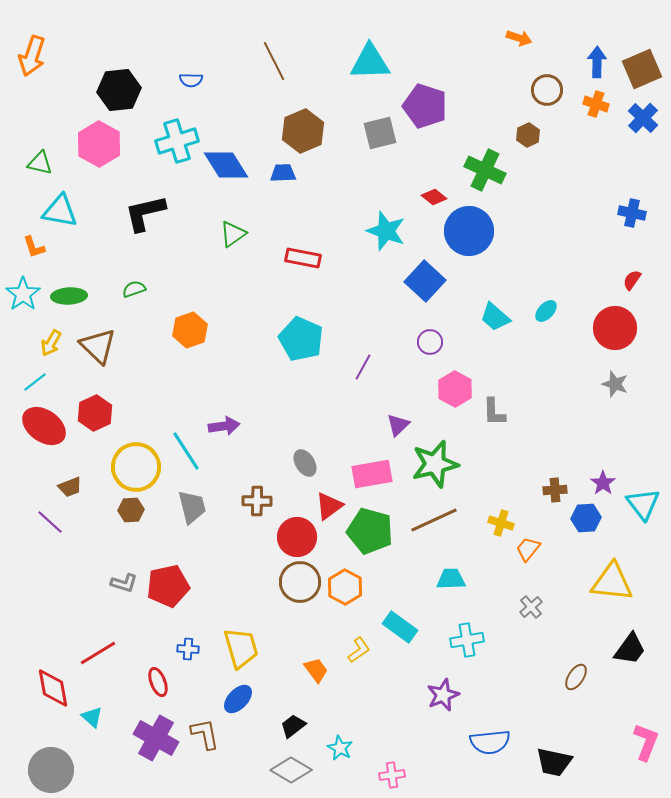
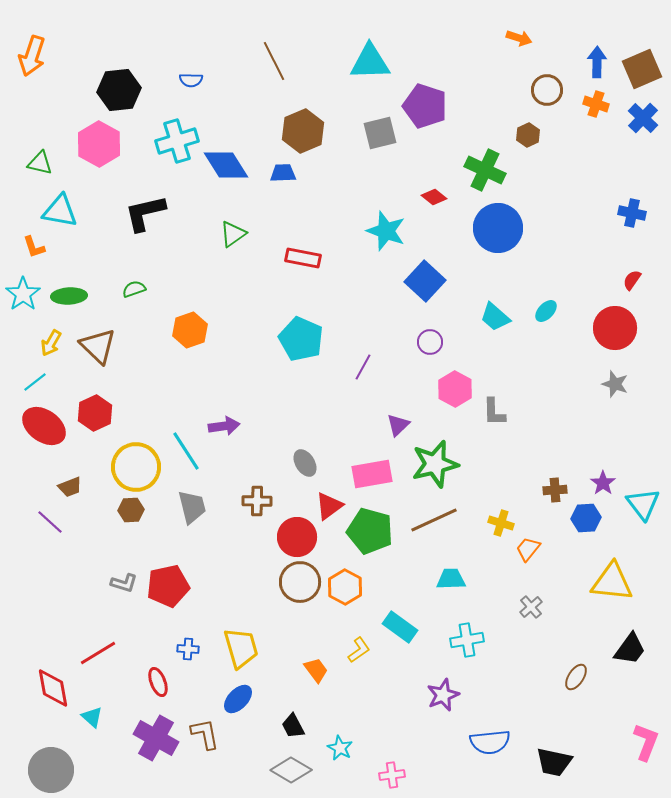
blue circle at (469, 231): moved 29 px right, 3 px up
black trapezoid at (293, 726): rotated 80 degrees counterclockwise
